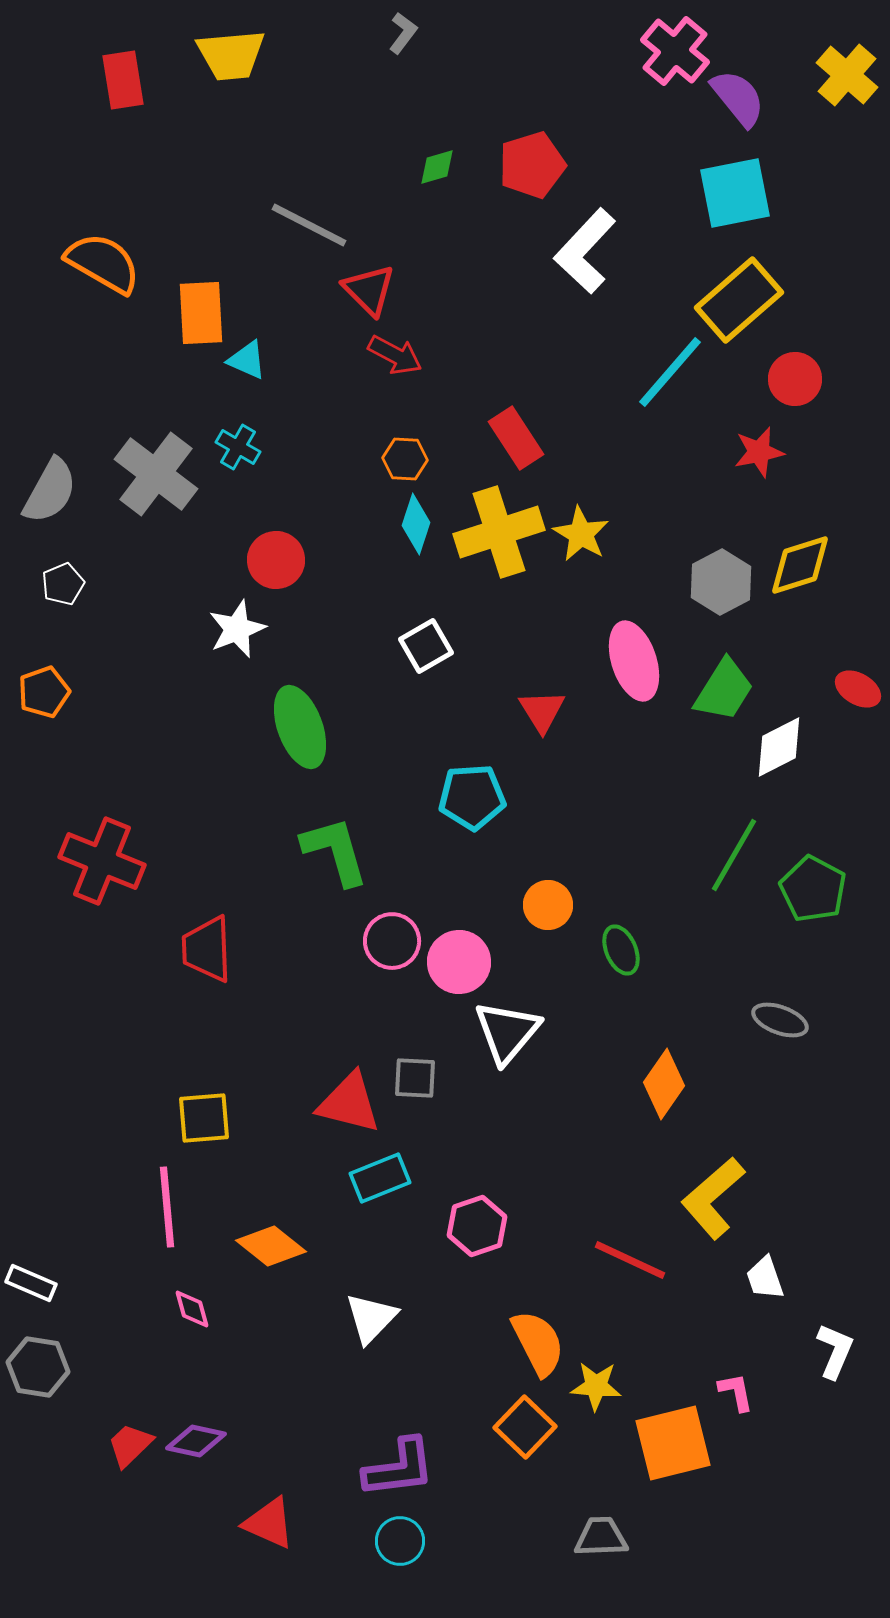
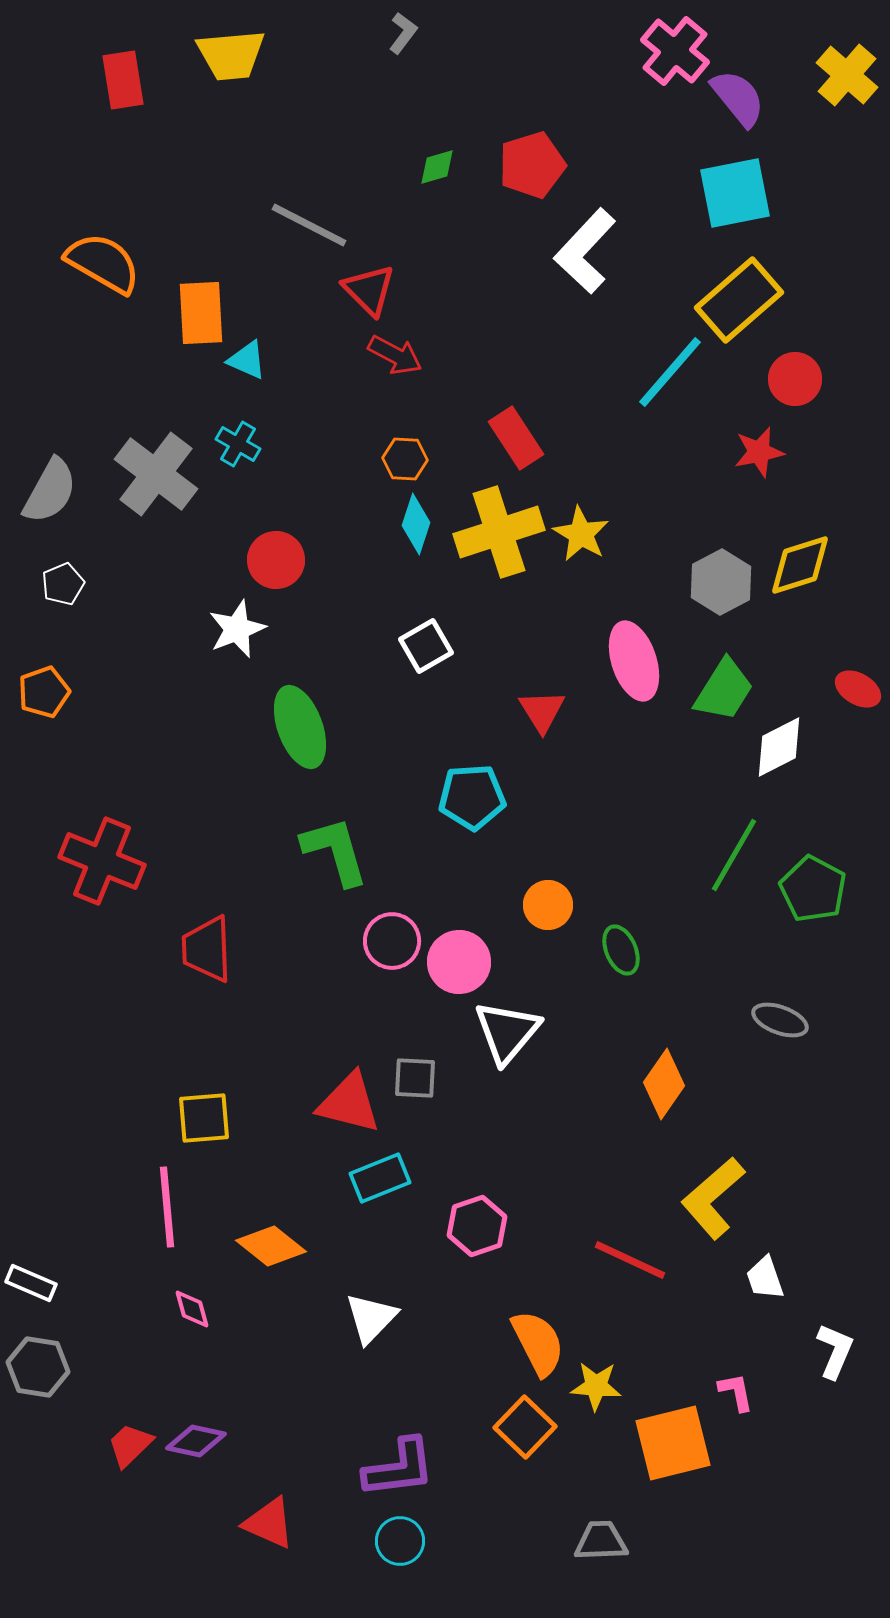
cyan cross at (238, 447): moved 3 px up
gray trapezoid at (601, 1537): moved 4 px down
